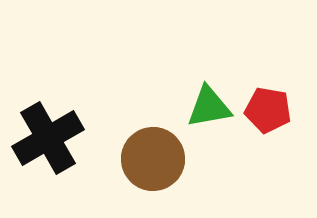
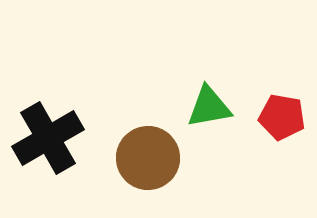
red pentagon: moved 14 px right, 7 px down
brown circle: moved 5 px left, 1 px up
